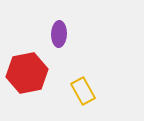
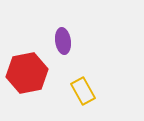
purple ellipse: moved 4 px right, 7 px down; rotated 10 degrees counterclockwise
